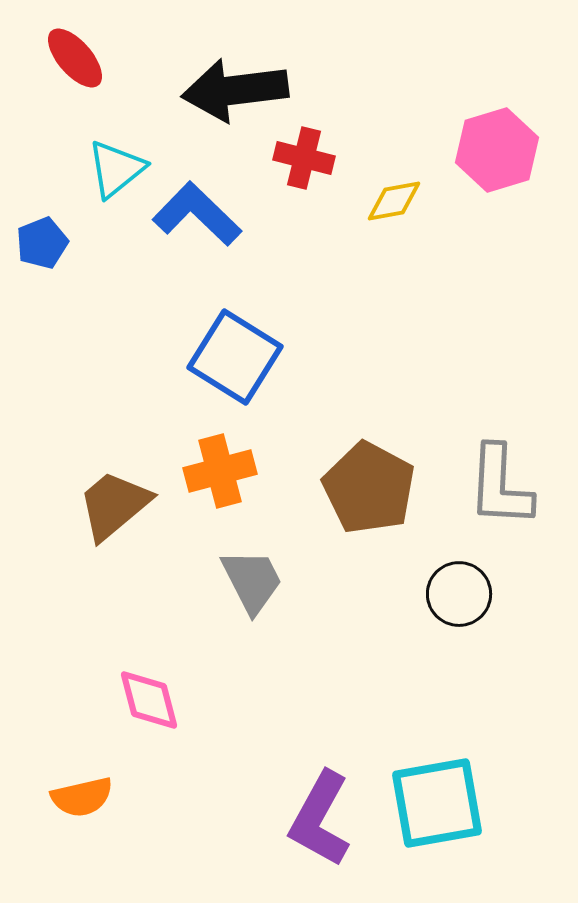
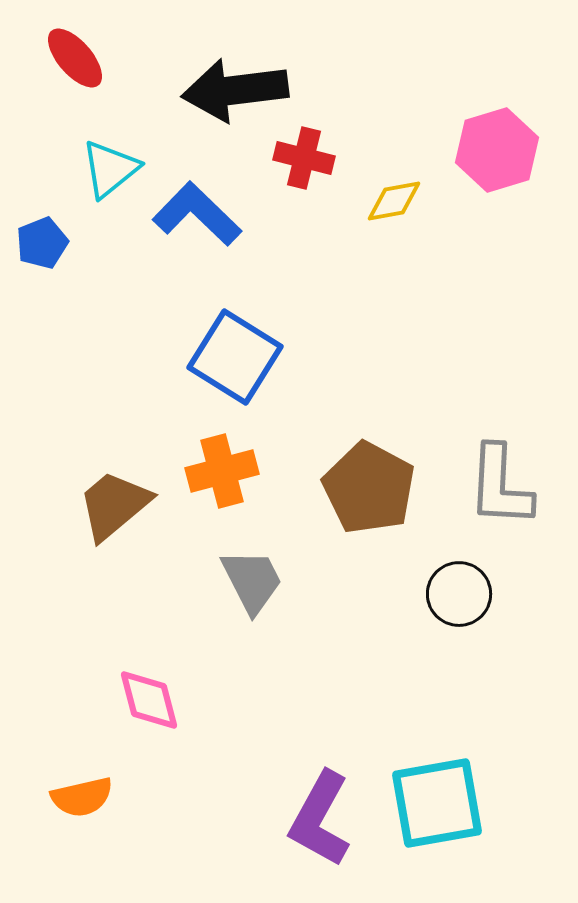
cyan triangle: moved 6 px left
orange cross: moved 2 px right
